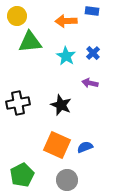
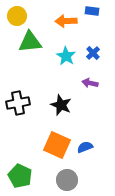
green pentagon: moved 2 px left, 1 px down; rotated 20 degrees counterclockwise
